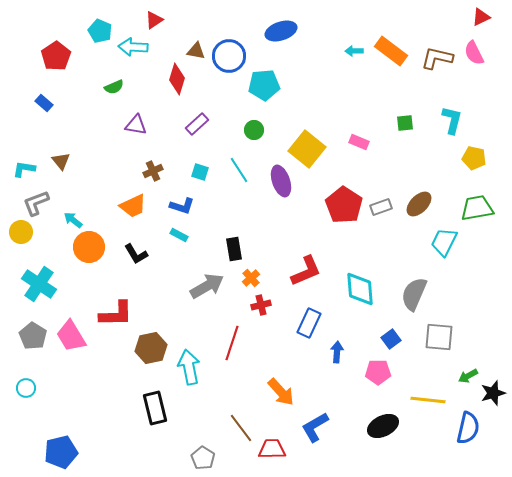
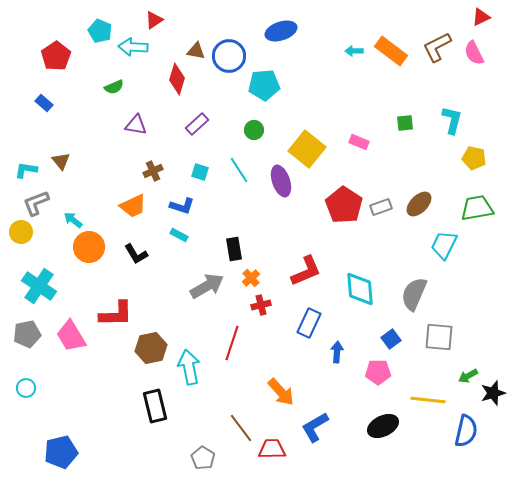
brown L-shape at (437, 58): moved 11 px up; rotated 40 degrees counterclockwise
cyan L-shape at (24, 169): moved 2 px right, 1 px down
cyan trapezoid at (444, 242): moved 3 px down
cyan cross at (39, 284): moved 2 px down
gray pentagon at (33, 336): moved 6 px left, 2 px up; rotated 28 degrees clockwise
black rectangle at (155, 408): moved 2 px up
blue semicircle at (468, 428): moved 2 px left, 3 px down
